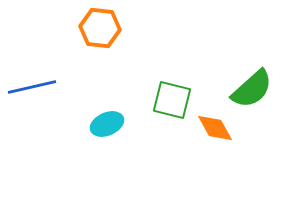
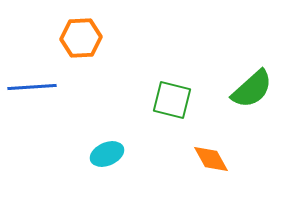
orange hexagon: moved 19 px left, 10 px down; rotated 9 degrees counterclockwise
blue line: rotated 9 degrees clockwise
cyan ellipse: moved 30 px down
orange diamond: moved 4 px left, 31 px down
